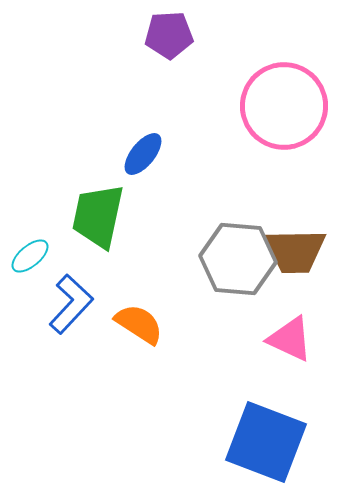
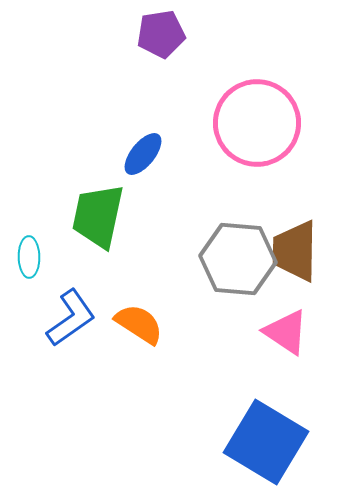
purple pentagon: moved 8 px left, 1 px up; rotated 6 degrees counterclockwise
pink circle: moved 27 px left, 17 px down
brown trapezoid: rotated 92 degrees clockwise
cyan ellipse: moved 1 px left, 1 px down; rotated 51 degrees counterclockwise
blue L-shape: moved 14 px down; rotated 12 degrees clockwise
pink triangle: moved 4 px left, 7 px up; rotated 9 degrees clockwise
blue square: rotated 10 degrees clockwise
